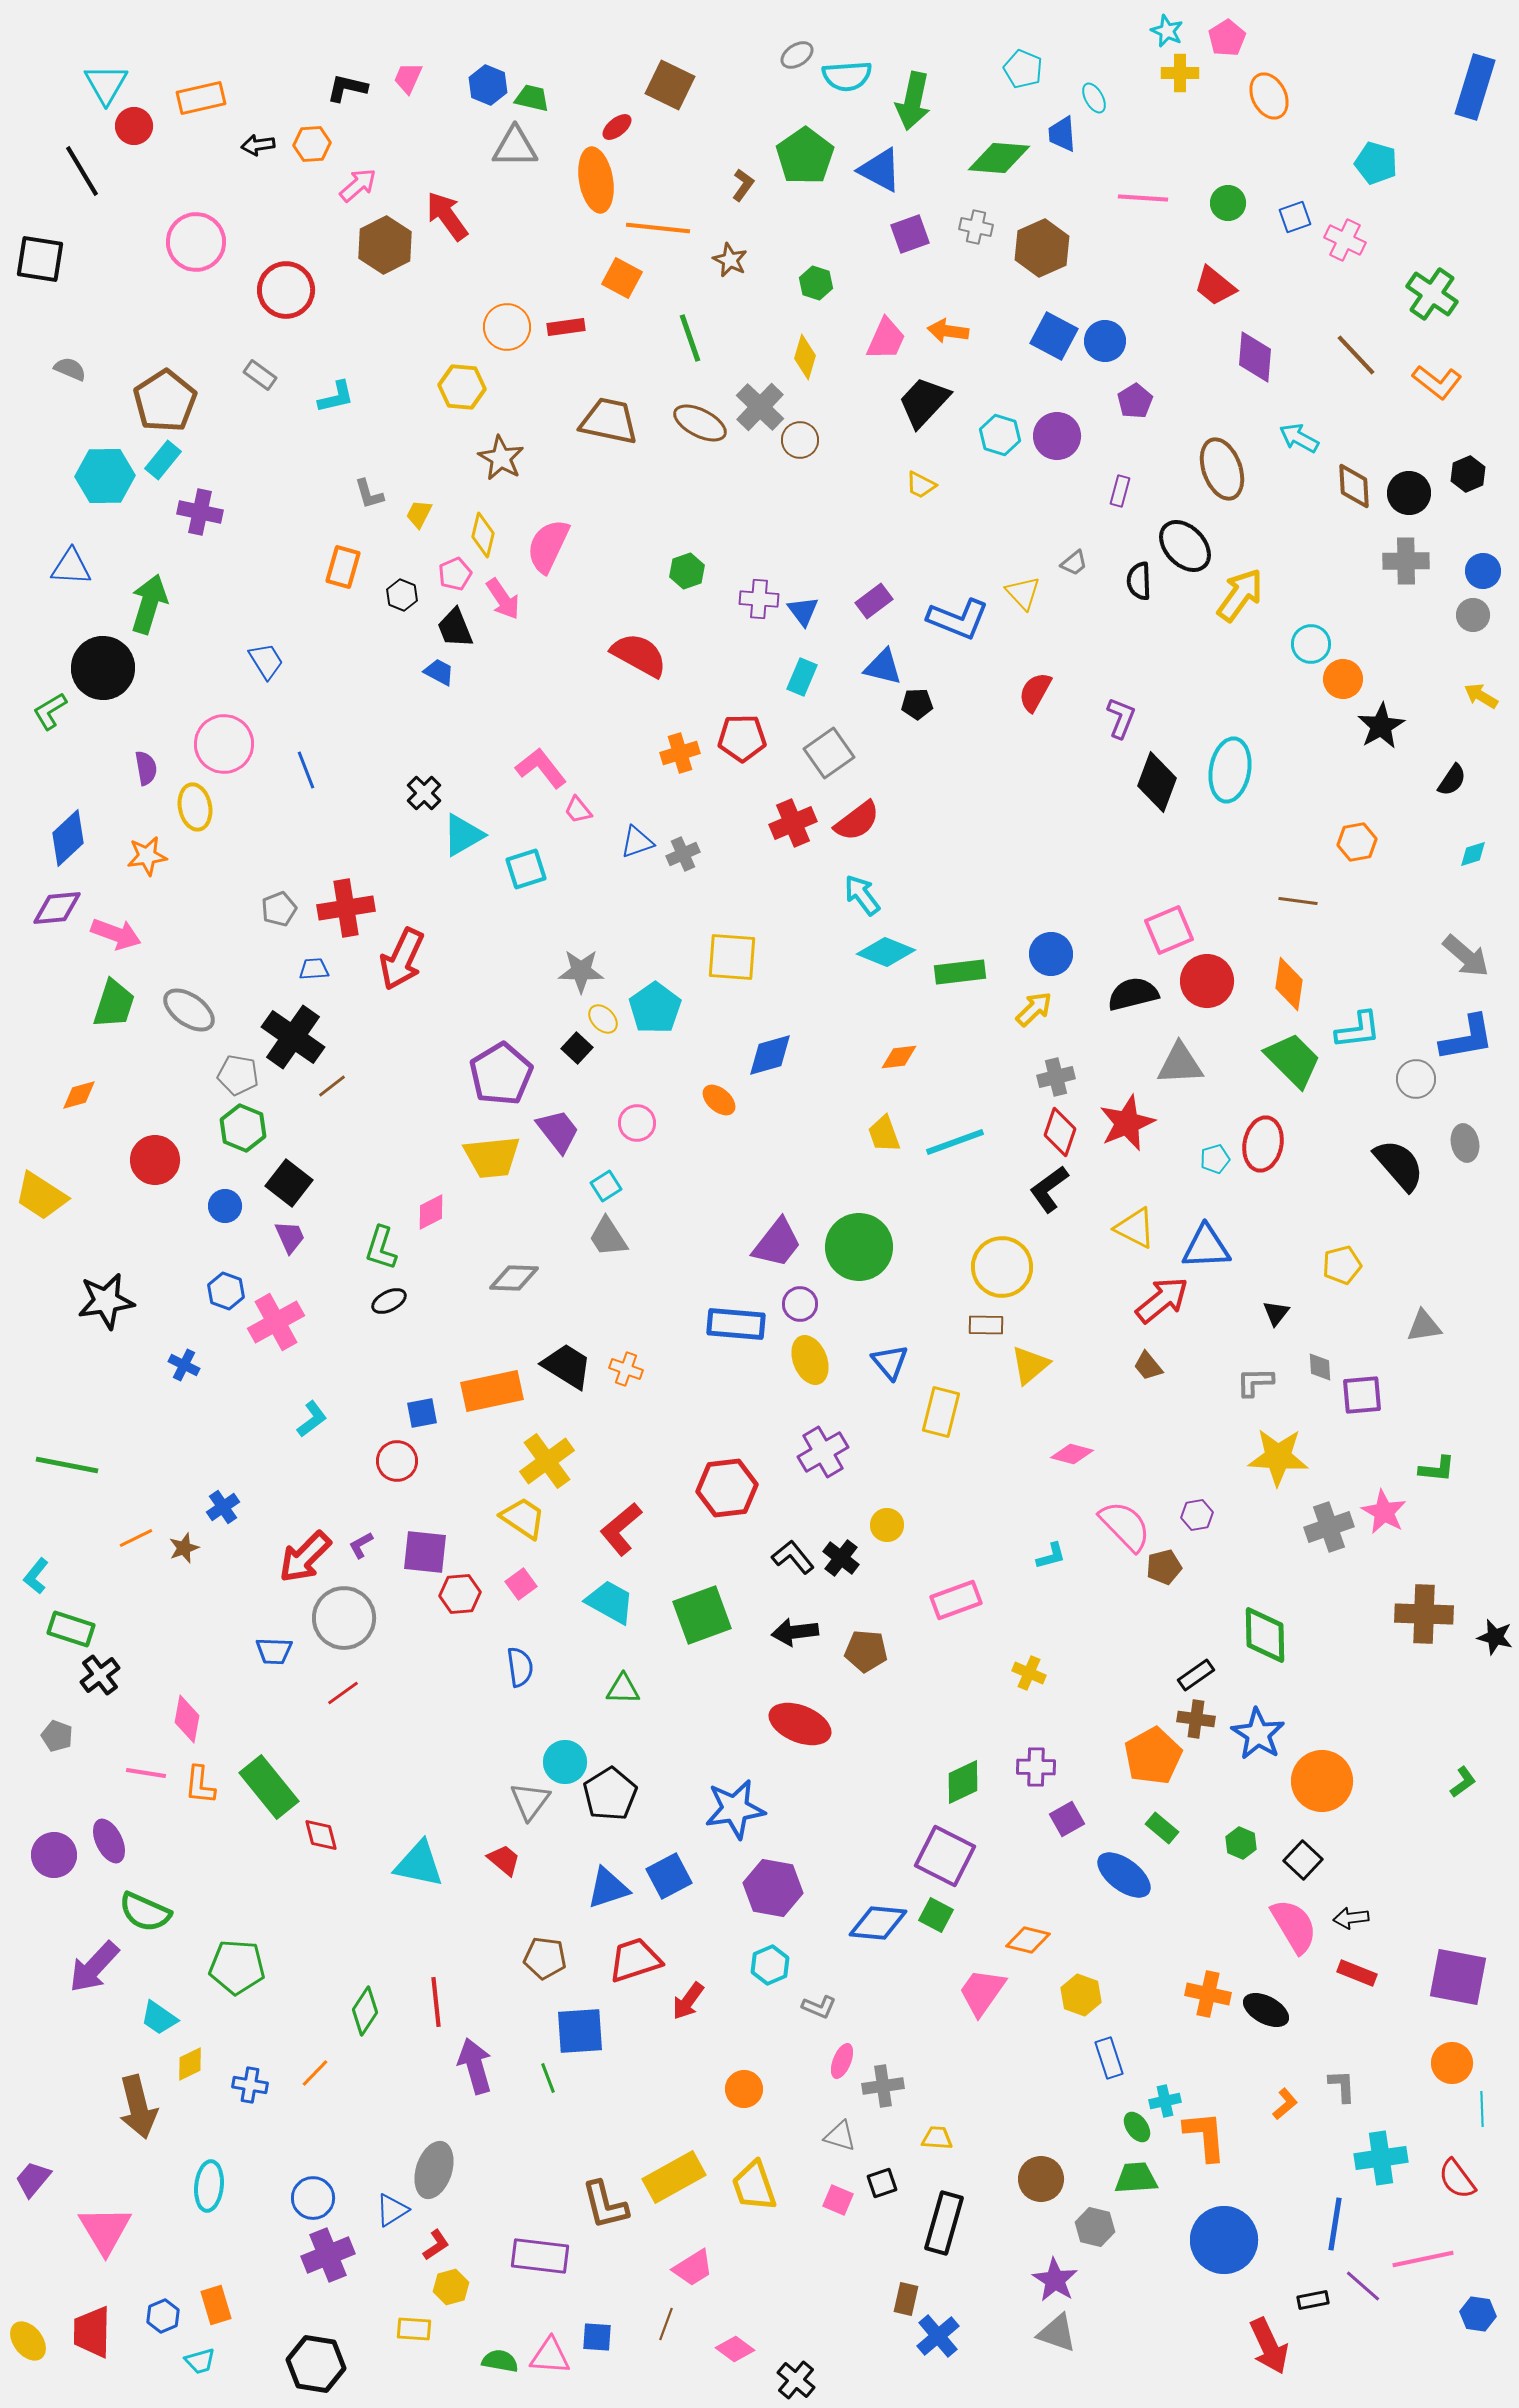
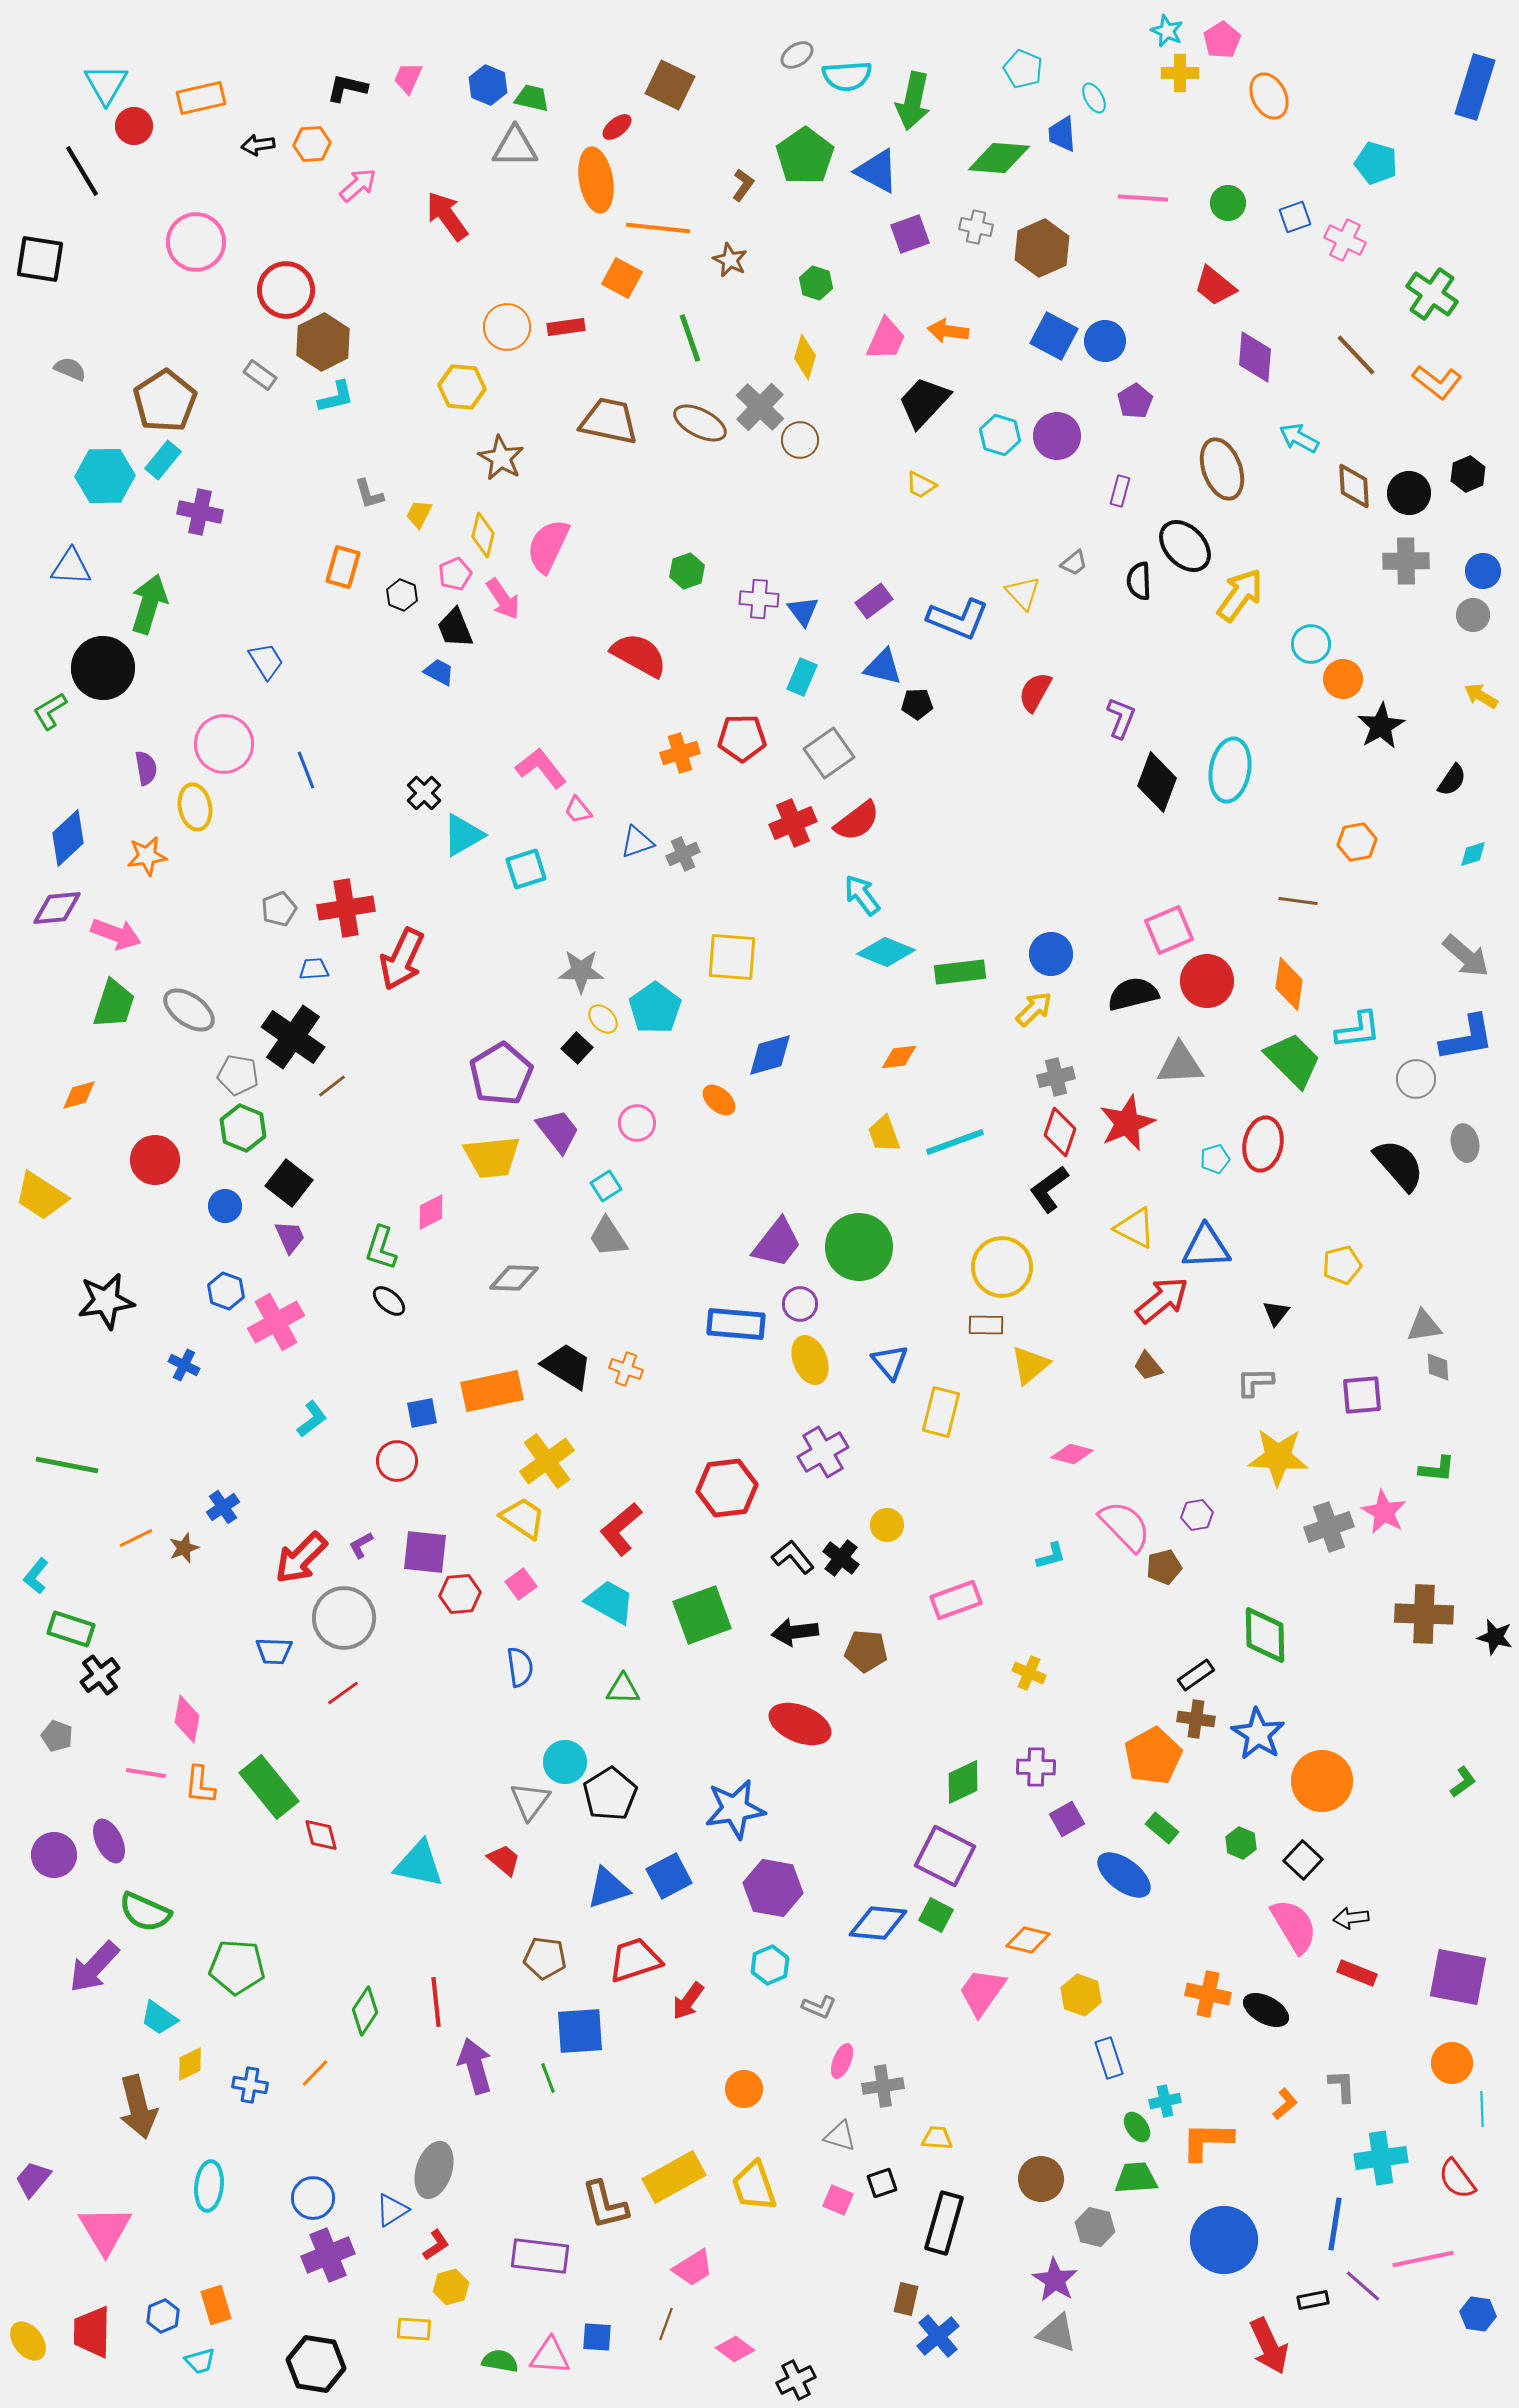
pink pentagon at (1227, 38): moved 5 px left, 2 px down
blue triangle at (880, 170): moved 3 px left, 1 px down
brown hexagon at (385, 245): moved 62 px left, 97 px down
black ellipse at (389, 1301): rotated 68 degrees clockwise
gray diamond at (1320, 1367): moved 118 px right
red arrow at (305, 1557): moved 4 px left, 1 px down
orange L-shape at (1205, 2136): moved 2 px right, 5 px down; rotated 84 degrees counterclockwise
black cross at (796, 2380): rotated 24 degrees clockwise
